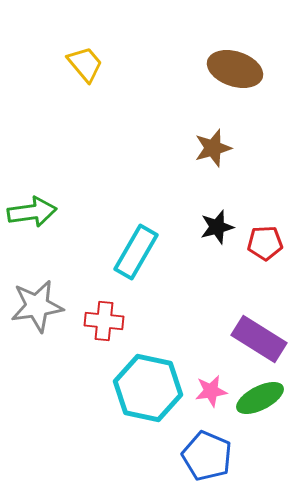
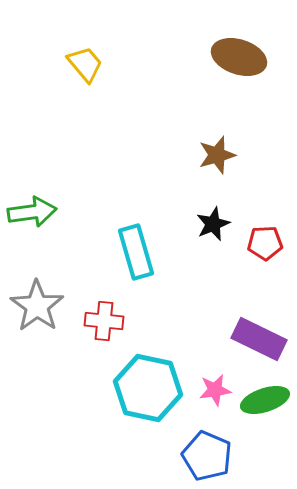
brown ellipse: moved 4 px right, 12 px up
brown star: moved 4 px right, 7 px down
black star: moved 4 px left, 3 px up; rotated 8 degrees counterclockwise
cyan rectangle: rotated 46 degrees counterclockwise
gray star: rotated 28 degrees counterclockwise
purple rectangle: rotated 6 degrees counterclockwise
pink star: moved 4 px right, 1 px up
green ellipse: moved 5 px right, 2 px down; rotated 9 degrees clockwise
